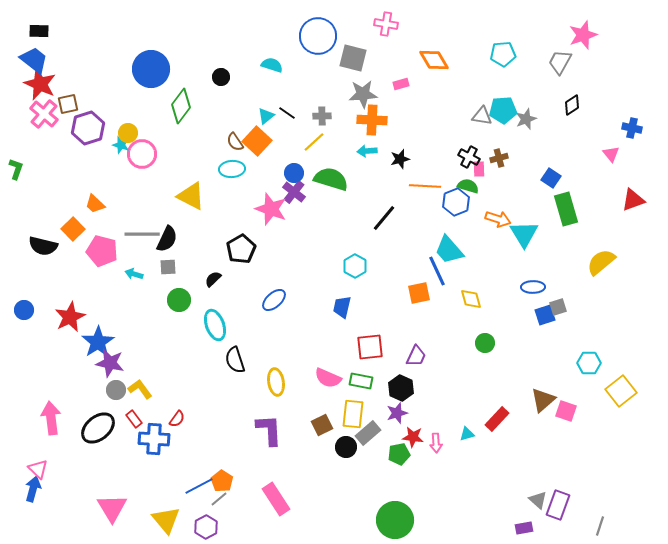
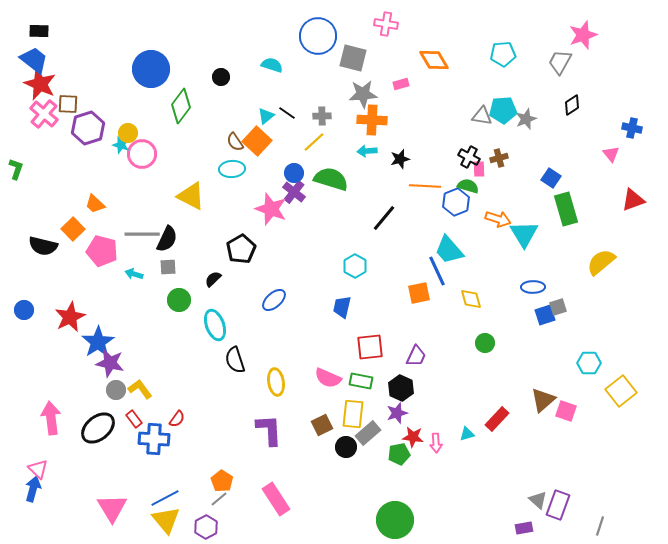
brown square at (68, 104): rotated 15 degrees clockwise
blue line at (199, 486): moved 34 px left, 12 px down
